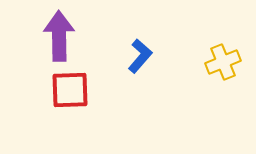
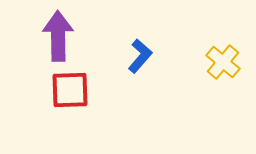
purple arrow: moved 1 px left
yellow cross: rotated 28 degrees counterclockwise
